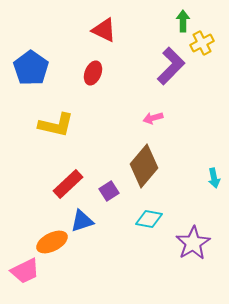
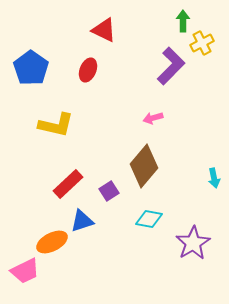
red ellipse: moved 5 px left, 3 px up
